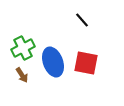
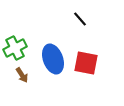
black line: moved 2 px left, 1 px up
green cross: moved 8 px left
blue ellipse: moved 3 px up
